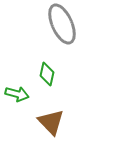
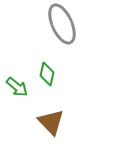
green arrow: moved 7 px up; rotated 25 degrees clockwise
